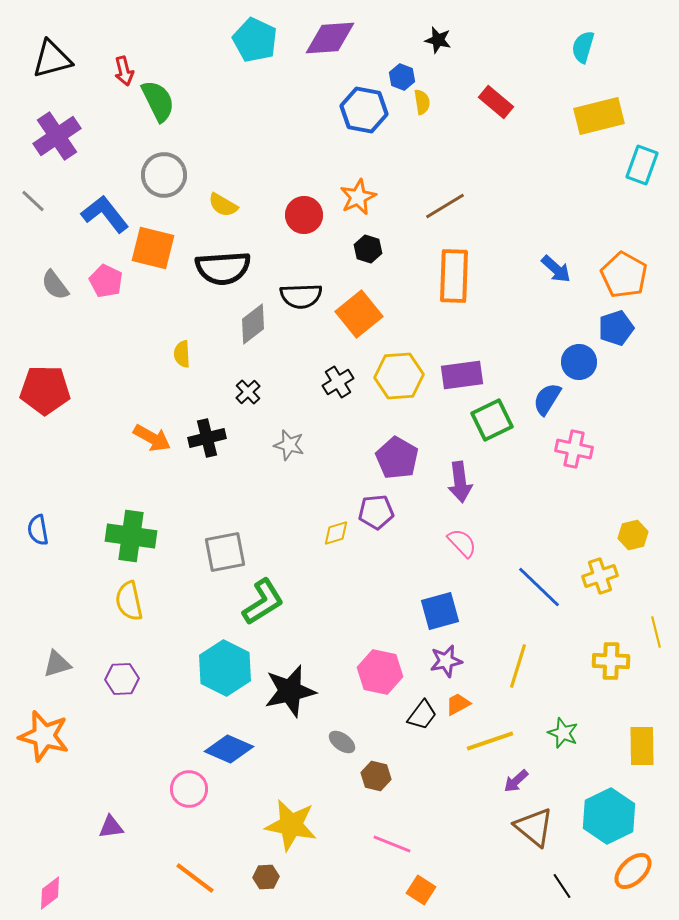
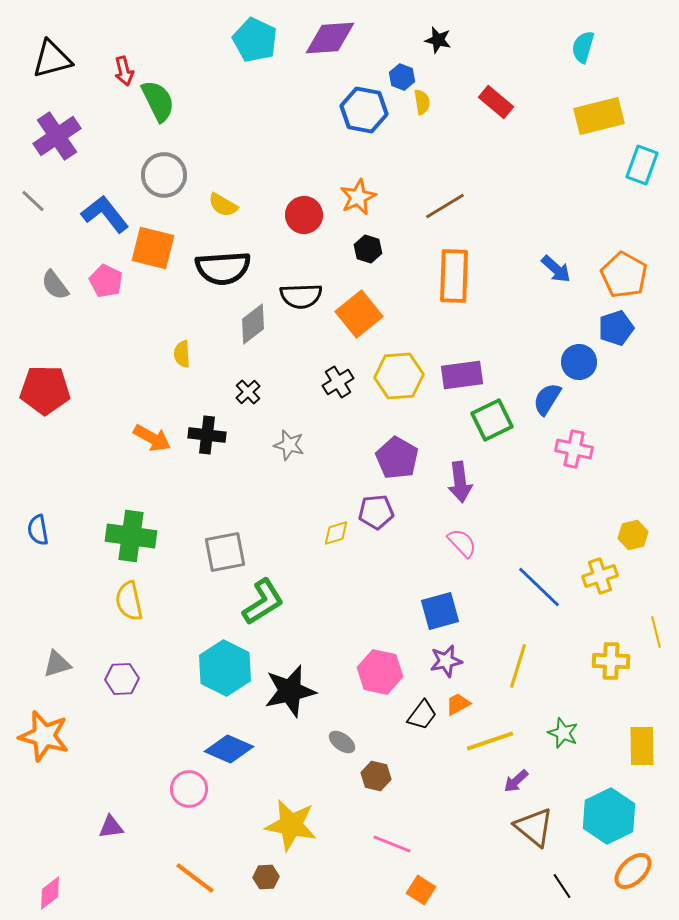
black cross at (207, 438): moved 3 px up; rotated 21 degrees clockwise
